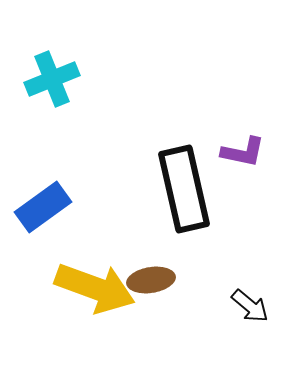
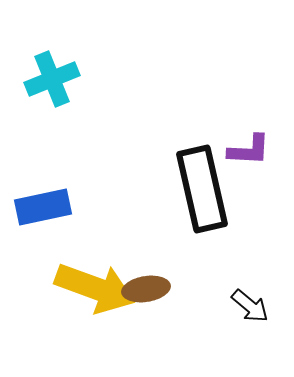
purple L-shape: moved 6 px right, 2 px up; rotated 9 degrees counterclockwise
black rectangle: moved 18 px right
blue rectangle: rotated 24 degrees clockwise
brown ellipse: moved 5 px left, 9 px down
